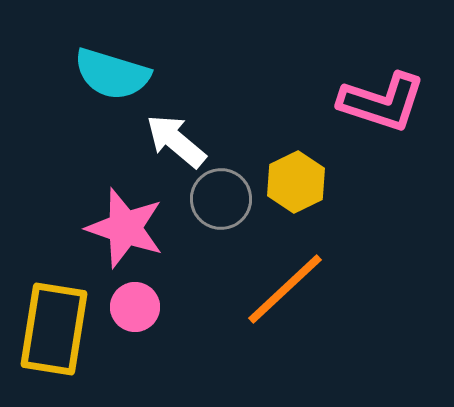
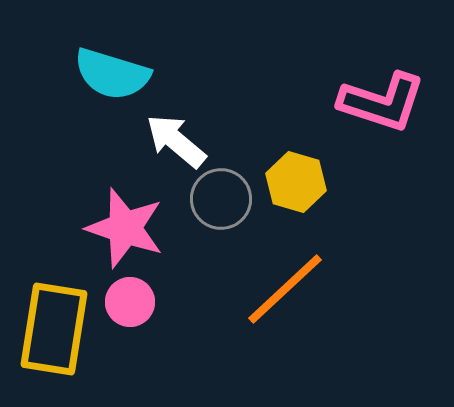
yellow hexagon: rotated 18 degrees counterclockwise
pink circle: moved 5 px left, 5 px up
